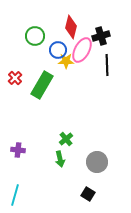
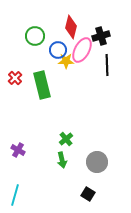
green rectangle: rotated 44 degrees counterclockwise
purple cross: rotated 24 degrees clockwise
green arrow: moved 2 px right, 1 px down
